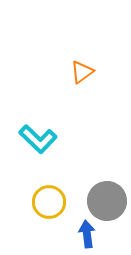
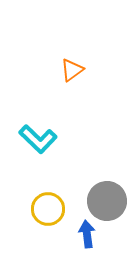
orange triangle: moved 10 px left, 2 px up
yellow circle: moved 1 px left, 7 px down
